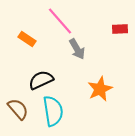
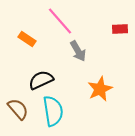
gray arrow: moved 1 px right, 2 px down
